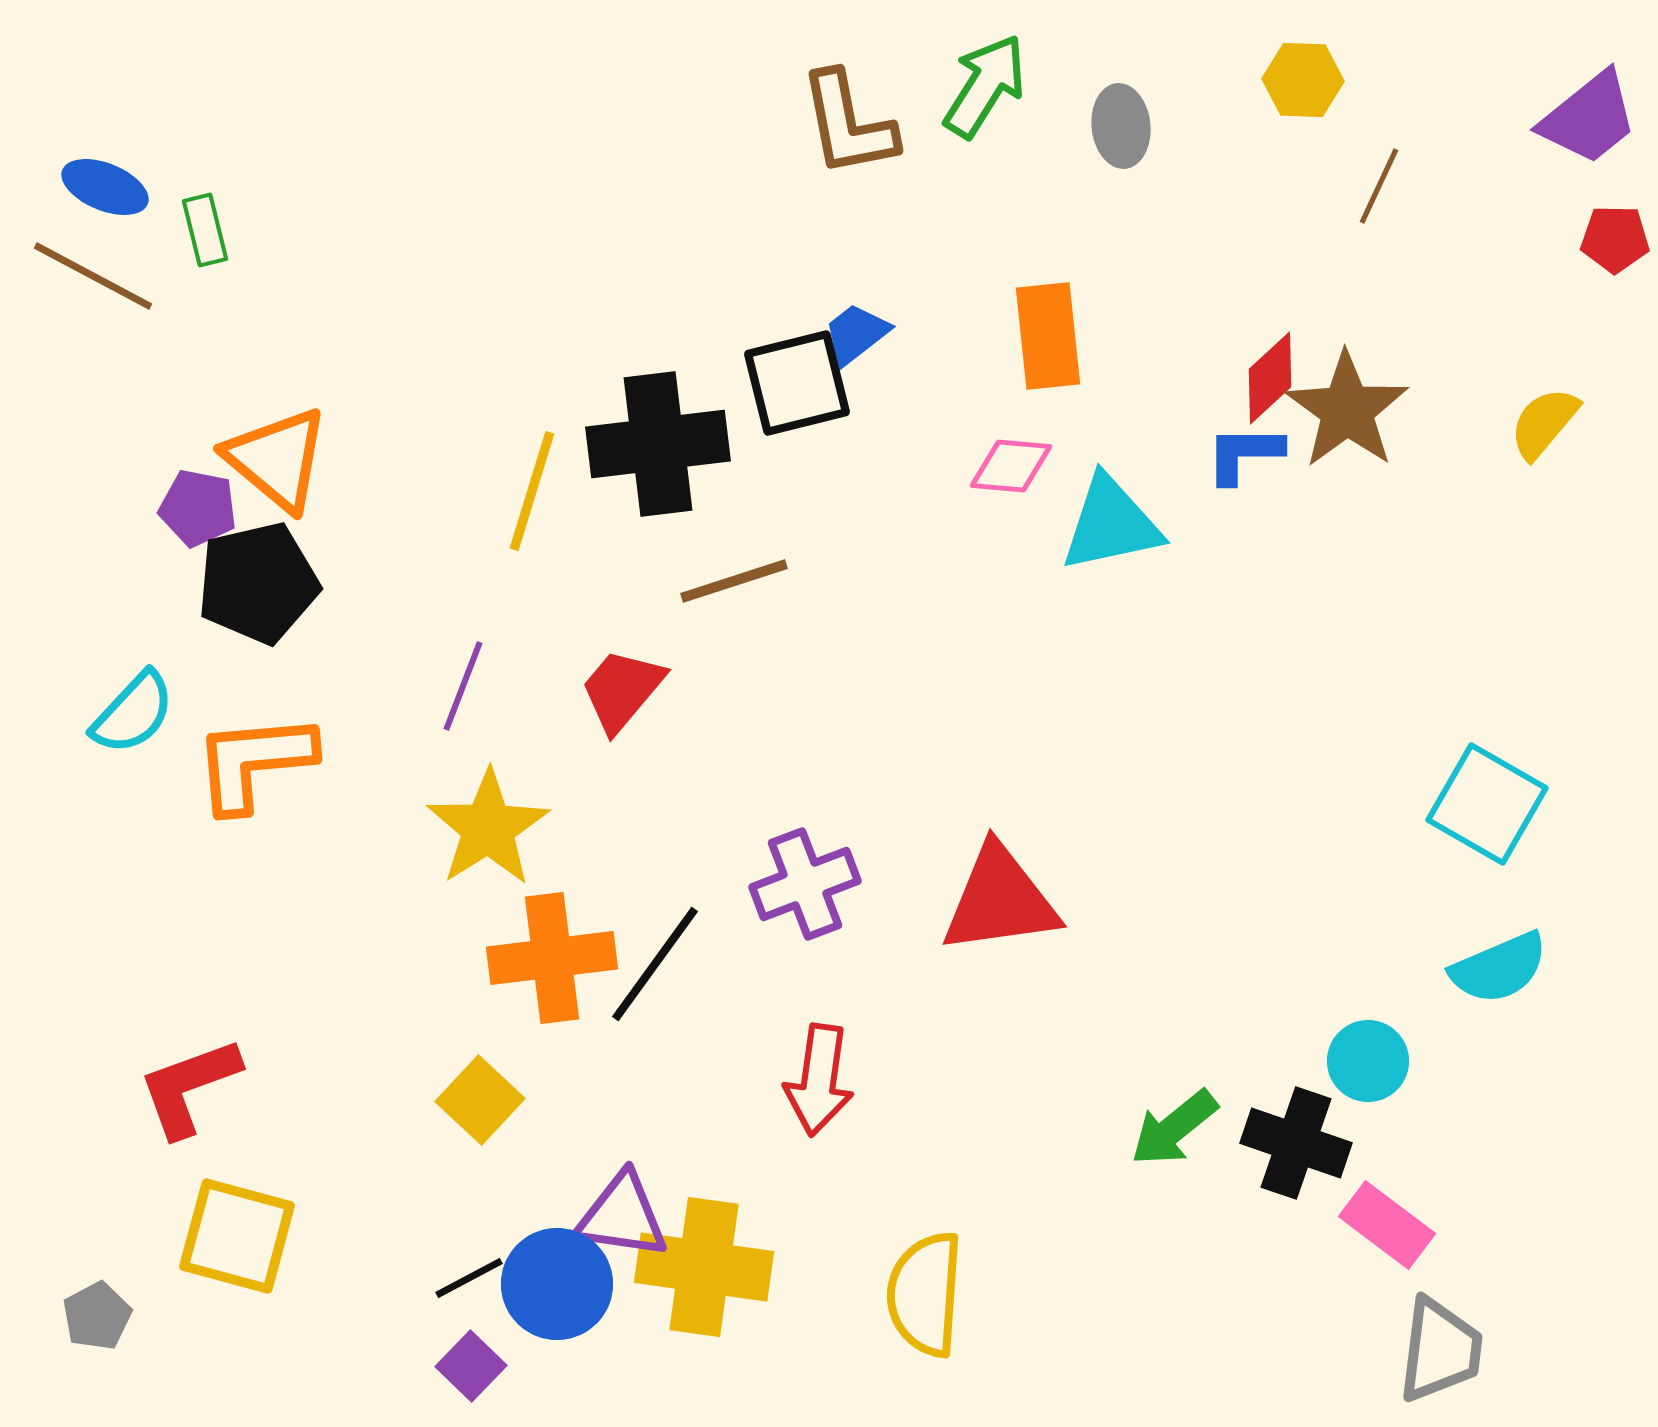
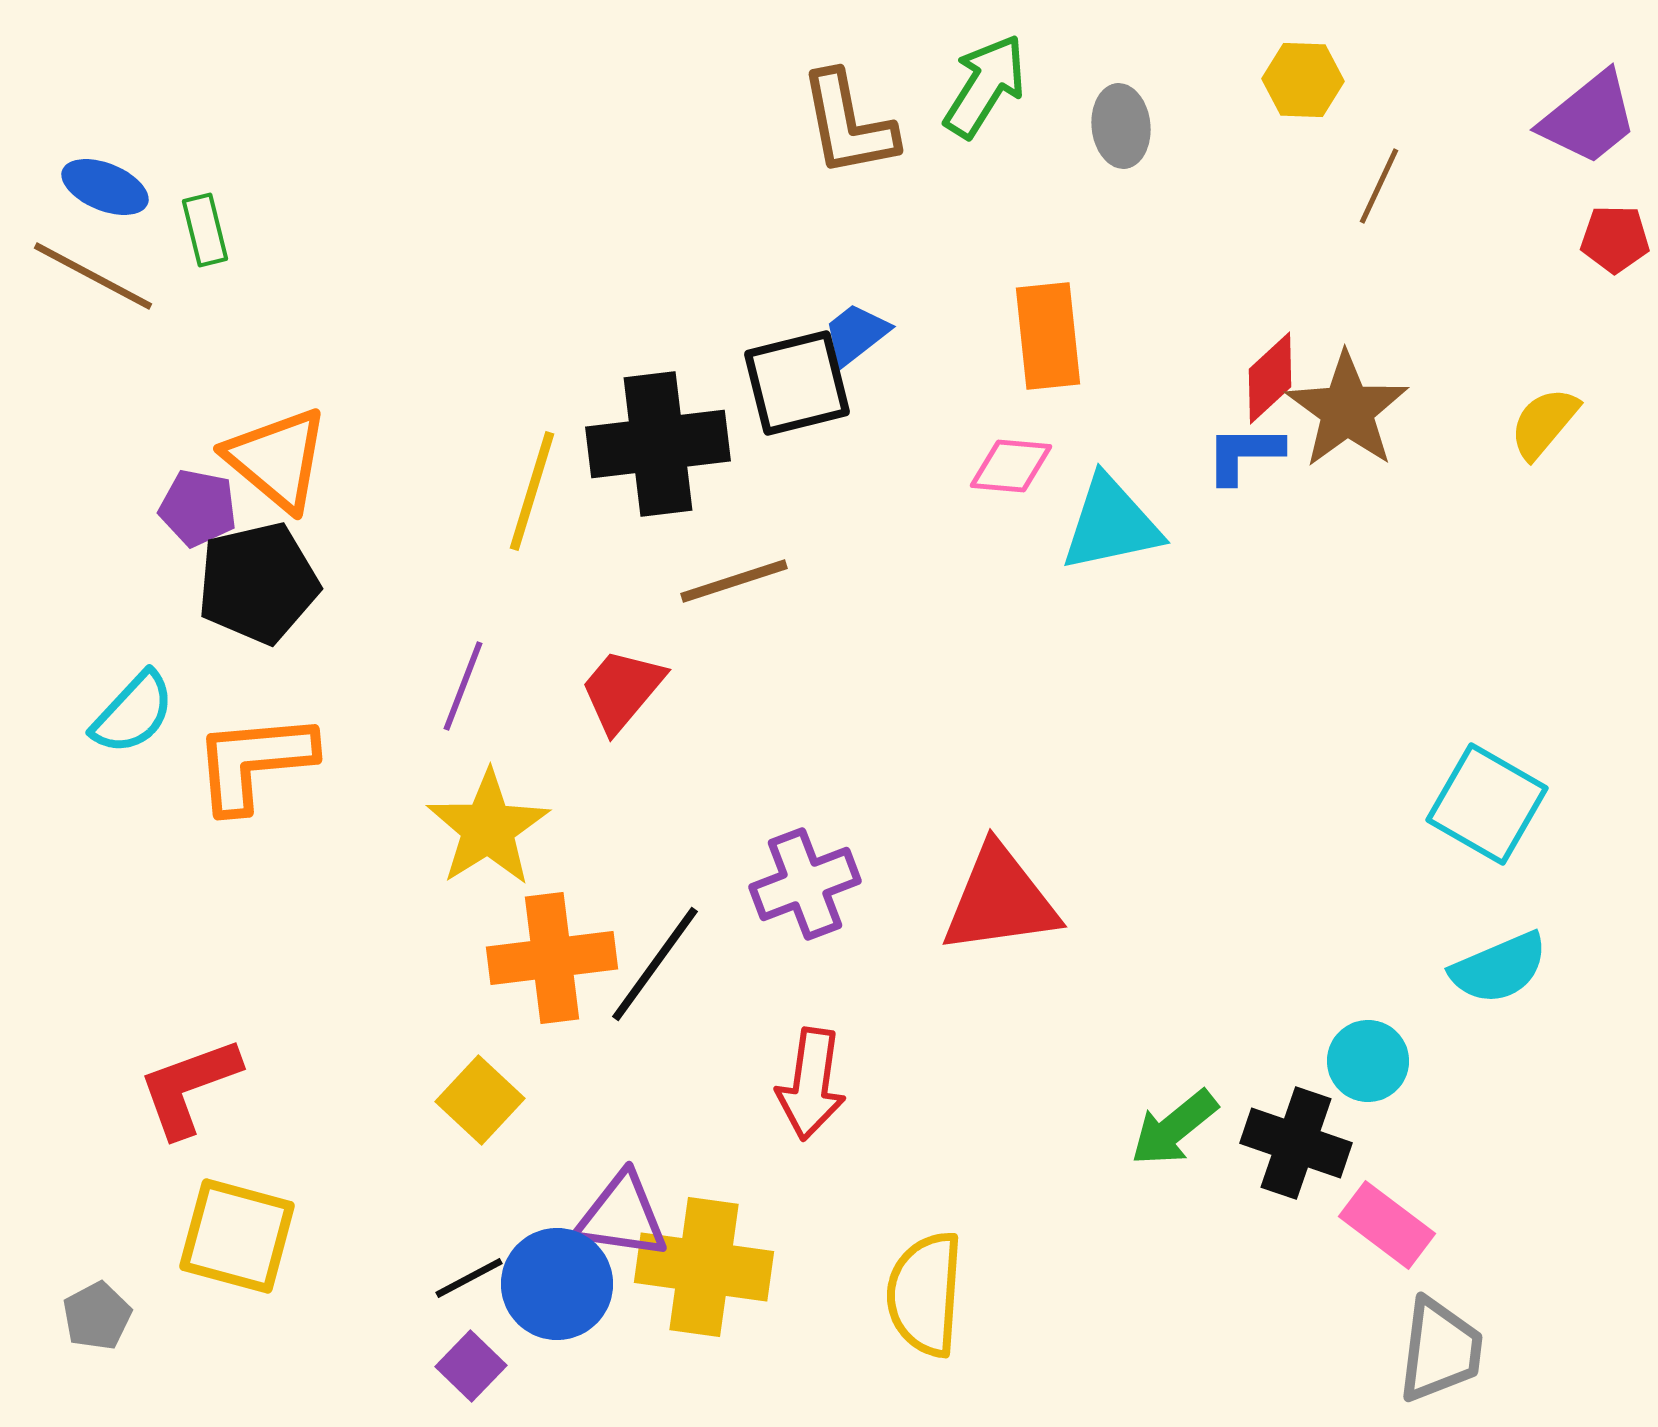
red arrow at (819, 1080): moved 8 px left, 4 px down
